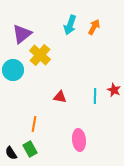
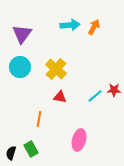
cyan arrow: rotated 114 degrees counterclockwise
purple triangle: rotated 15 degrees counterclockwise
yellow cross: moved 16 px right, 14 px down
cyan circle: moved 7 px right, 3 px up
red star: rotated 24 degrees counterclockwise
cyan line: rotated 49 degrees clockwise
orange line: moved 5 px right, 5 px up
pink ellipse: rotated 20 degrees clockwise
green rectangle: moved 1 px right
black semicircle: rotated 48 degrees clockwise
